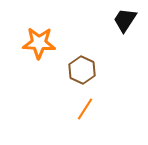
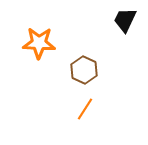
black trapezoid: rotated 8 degrees counterclockwise
brown hexagon: moved 2 px right
